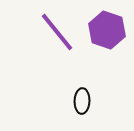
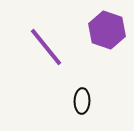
purple line: moved 11 px left, 15 px down
